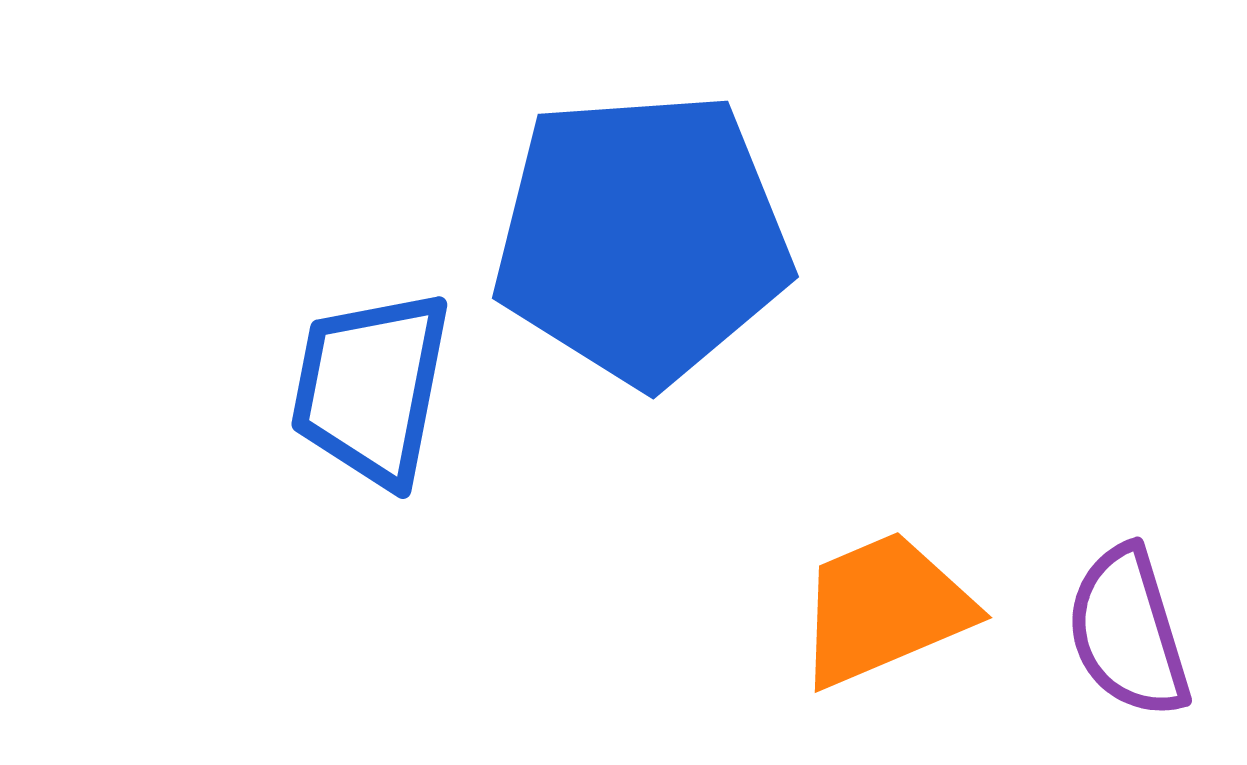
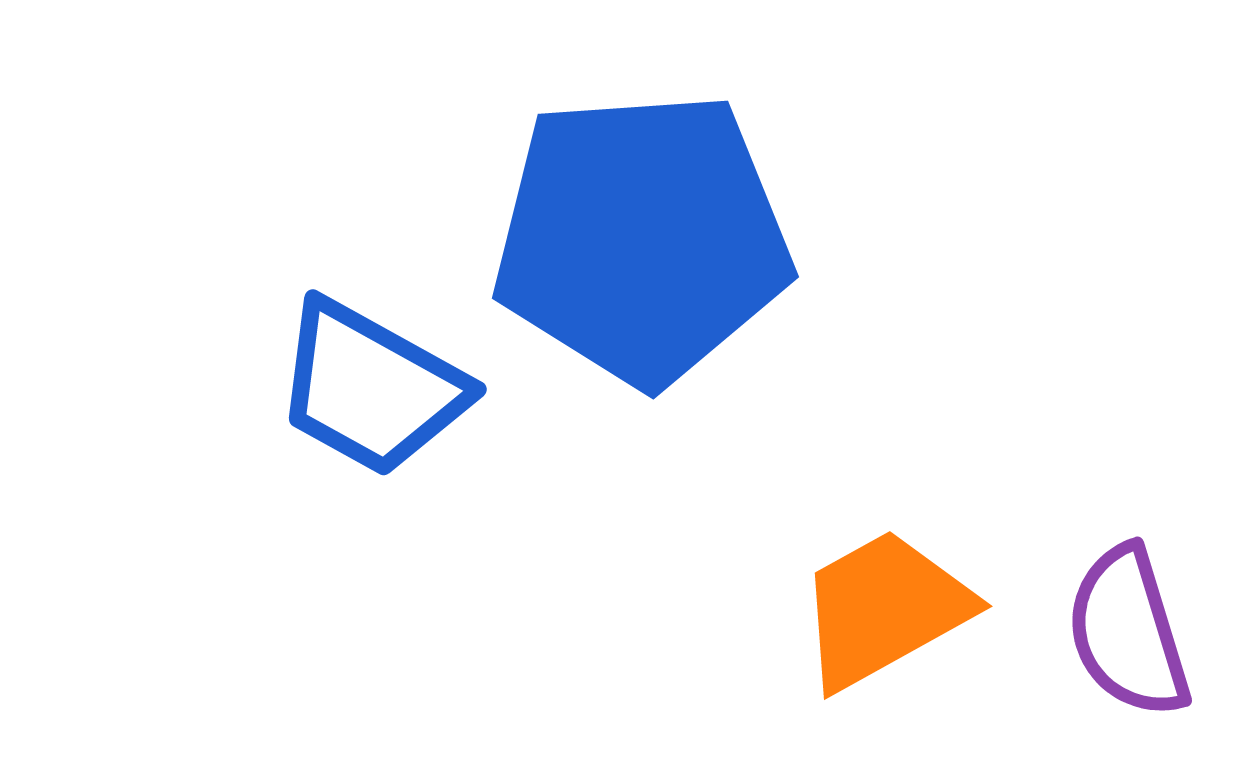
blue trapezoid: rotated 72 degrees counterclockwise
orange trapezoid: rotated 6 degrees counterclockwise
